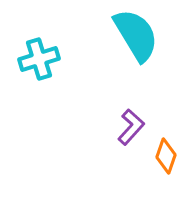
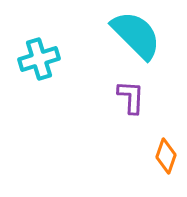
cyan semicircle: rotated 14 degrees counterclockwise
purple L-shape: moved 30 px up; rotated 39 degrees counterclockwise
